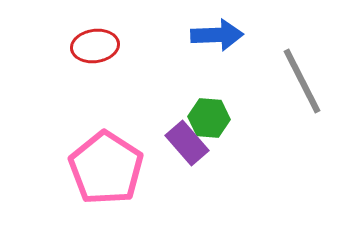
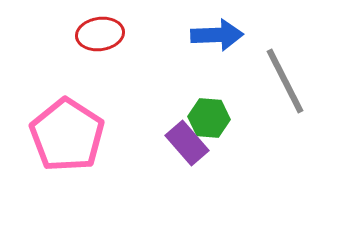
red ellipse: moved 5 px right, 12 px up
gray line: moved 17 px left
pink pentagon: moved 39 px left, 33 px up
